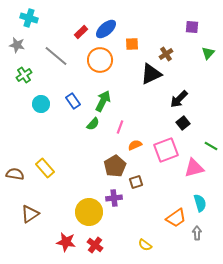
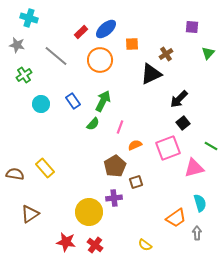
pink square: moved 2 px right, 2 px up
